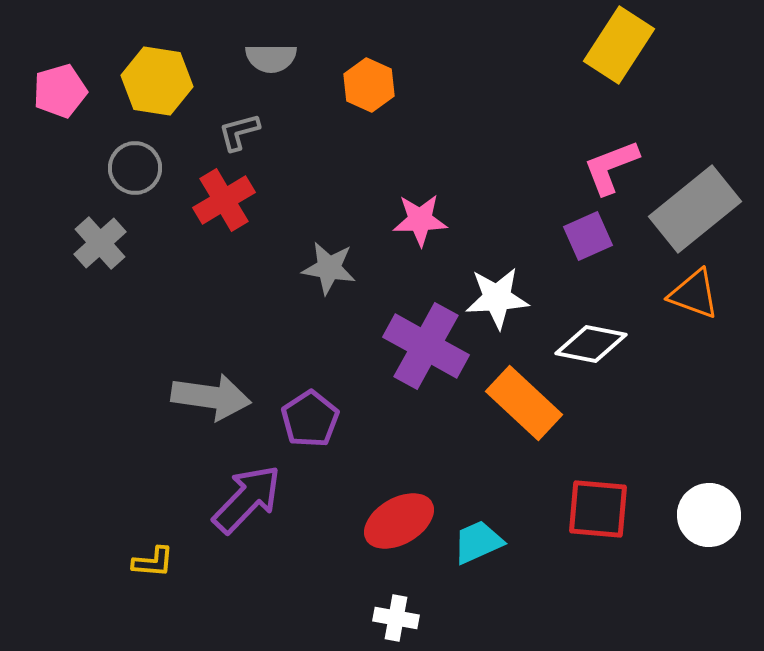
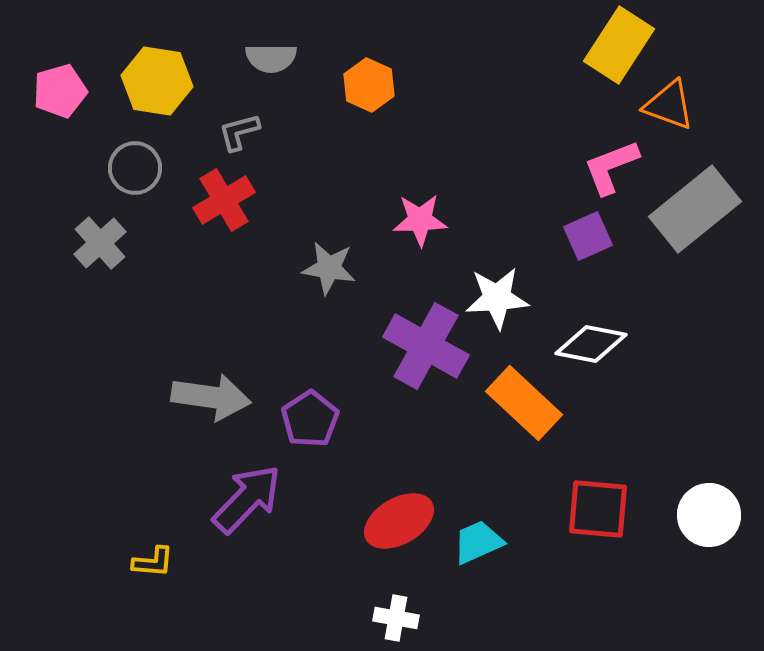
orange triangle: moved 25 px left, 189 px up
